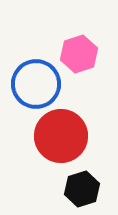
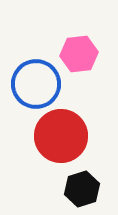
pink hexagon: rotated 12 degrees clockwise
